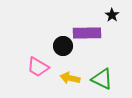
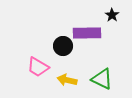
yellow arrow: moved 3 px left, 2 px down
